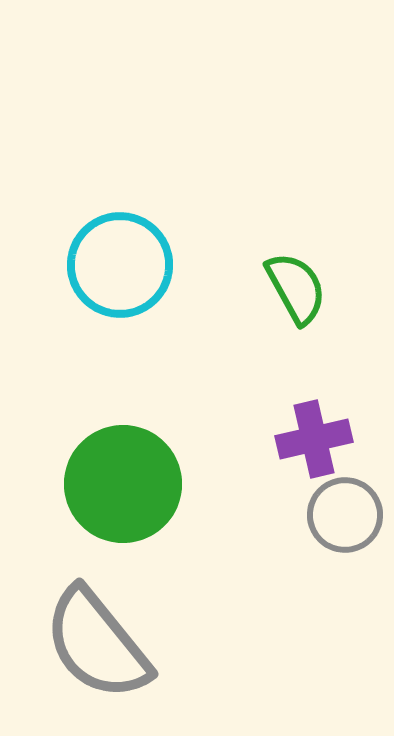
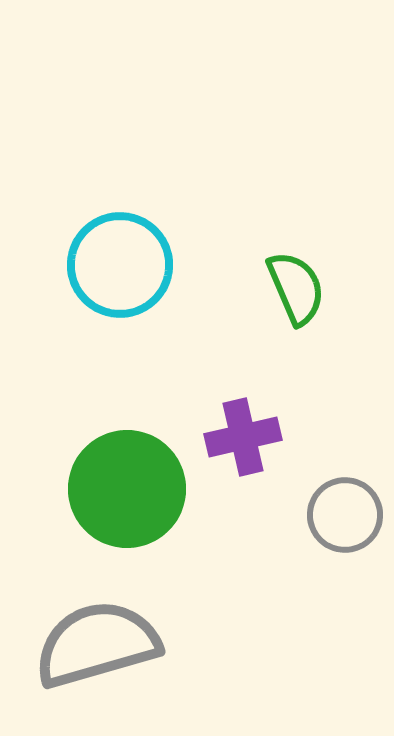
green semicircle: rotated 6 degrees clockwise
purple cross: moved 71 px left, 2 px up
green circle: moved 4 px right, 5 px down
gray semicircle: rotated 113 degrees clockwise
